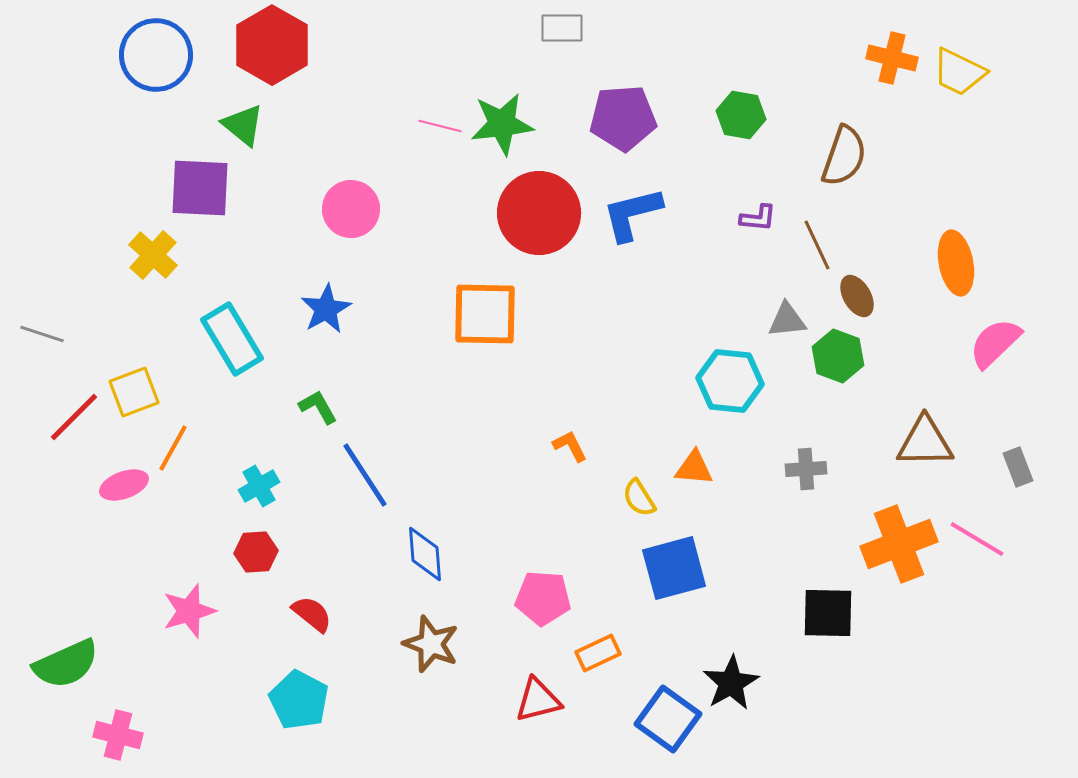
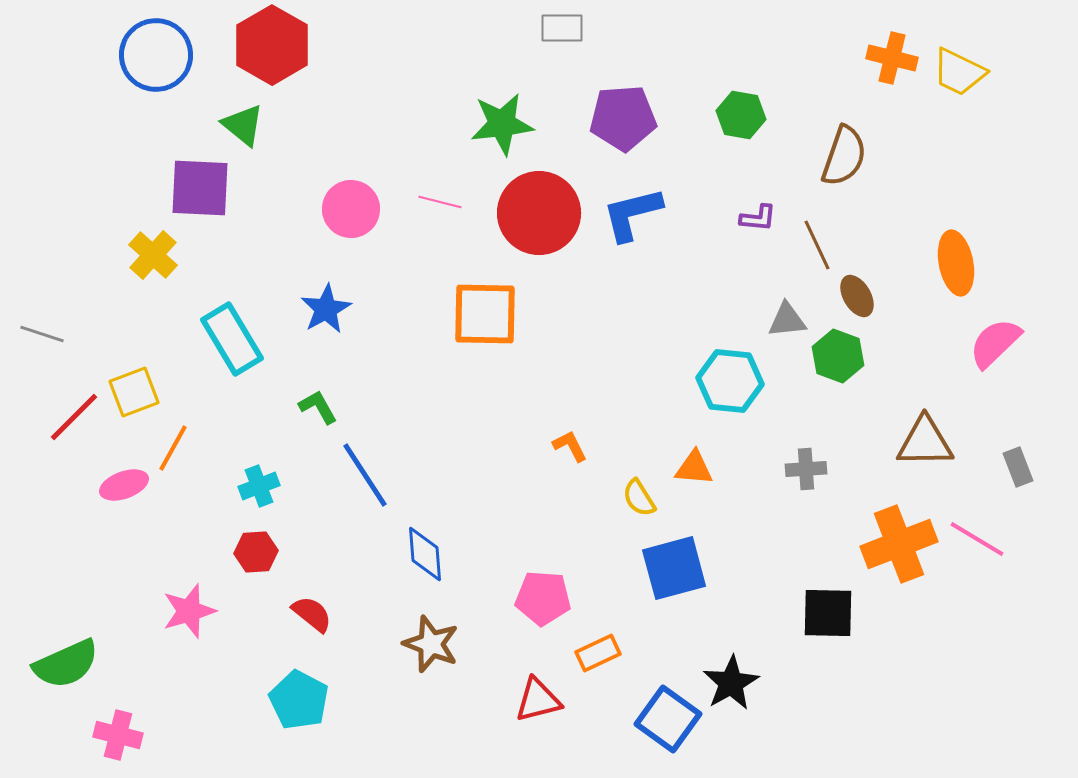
pink line at (440, 126): moved 76 px down
cyan cross at (259, 486): rotated 9 degrees clockwise
